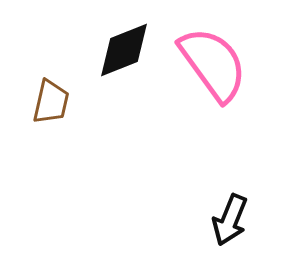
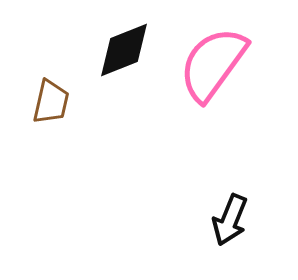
pink semicircle: rotated 108 degrees counterclockwise
